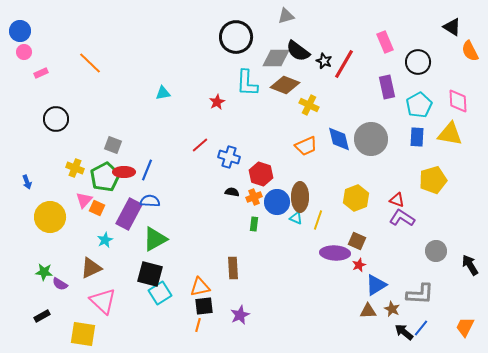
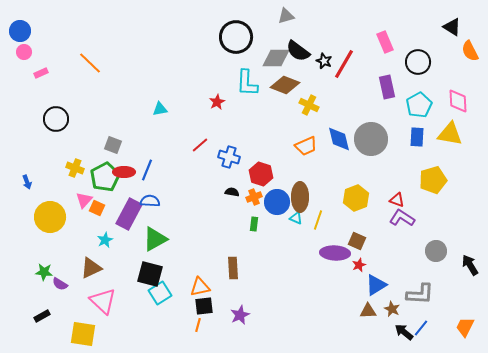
cyan triangle at (163, 93): moved 3 px left, 16 px down
